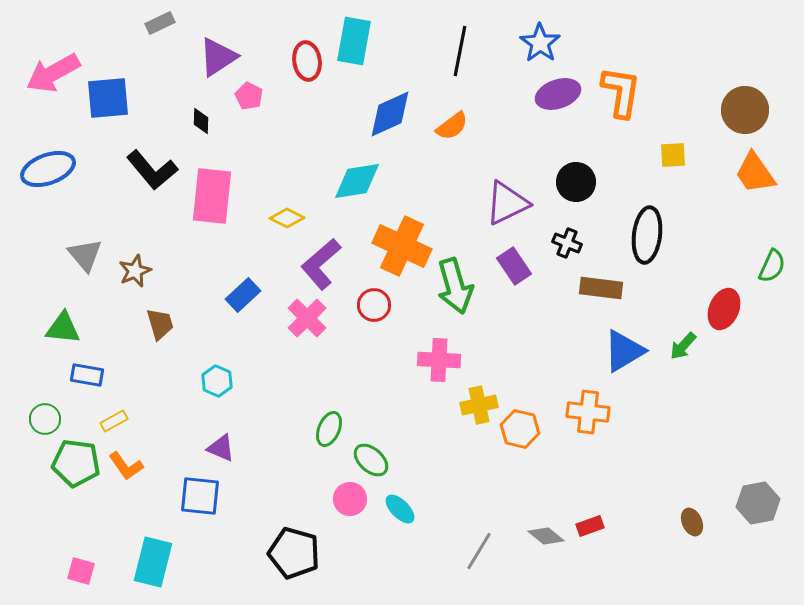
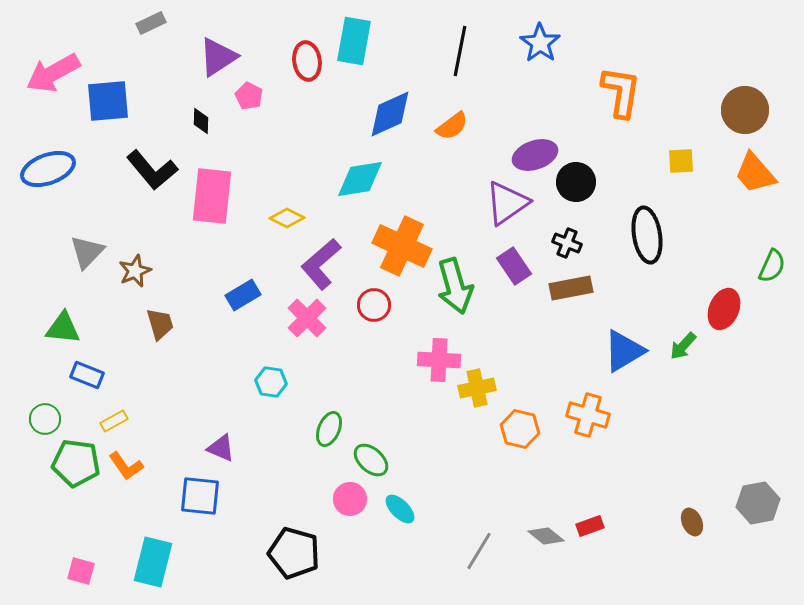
gray rectangle at (160, 23): moved 9 px left
purple ellipse at (558, 94): moved 23 px left, 61 px down
blue square at (108, 98): moved 3 px down
yellow square at (673, 155): moved 8 px right, 6 px down
orange trapezoid at (755, 173): rotated 6 degrees counterclockwise
cyan diamond at (357, 181): moved 3 px right, 2 px up
purple triangle at (507, 203): rotated 9 degrees counterclockwise
black ellipse at (647, 235): rotated 16 degrees counterclockwise
gray triangle at (85, 255): moved 2 px right, 3 px up; rotated 24 degrees clockwise
brown rectangle at (601, 288): moved 30 px left; rotated 18 degrees counterclockwise
blue rectangle at (243, 295): rotated 12 degrees clockwise
blue rectangle at (87, 375): rotated 12 degrees clockwise
cyan hexagon at (217, 381): moved 54 px right, 1 px down; rotated 16 degrees counterclockwise
yellow cross at (479, 405): moved 2 px left, 17 px up
orange cross at (588, 412): moved 3 px down; rotated 9 degrees clockwise
